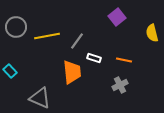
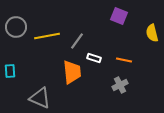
purple square: moved 2 px right, 1 px up; rotated 30 degrees counterclockwise
cyan rectangle: rotated 40 degrees clockwise
